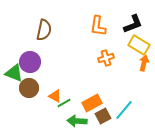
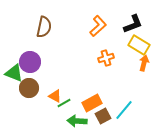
orange L-shape: rotated 140 degrees counterclockwise
brown semicircle: moved 3 px up
